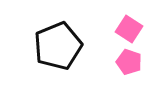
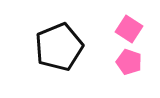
black pentagon: moved 1 px right, 1 px down
